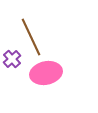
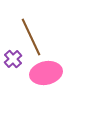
purple cross: moved 1 px right
